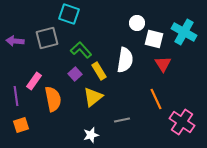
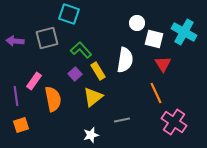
yellow rectangle: moved 1 px left
orange line: moved 6 px up
pink cross: moved 8 px left
